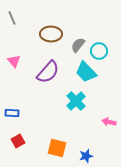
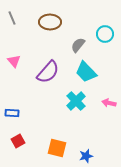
brown ellipse: moved 1 px left, 12 px up
cyan circle: moved 6 px right, 17 px up
pink arrow: moved 19 px up
